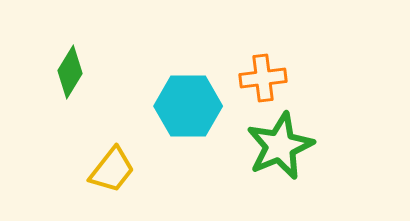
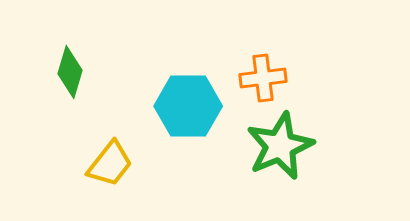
green diamond: rotated 15 degrees counterclockwise
yellow trapezoid: moved 2 px left, 6 px up
